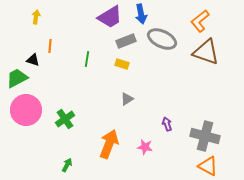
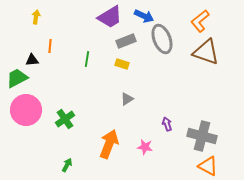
blue arrow: moved 3 px right, 2 px down; rotated 54 degrees counterclockwise
gray ellipse: rotated 44 degrees clockwise
black triangle: moved 1 px left; rotated 24 degrees counterclockwise
gray cross: moved 3 px left
